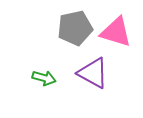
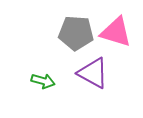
gray pentagon: moved 1 px right, 5 px down; rotated 16 degrees clockwise
green arrow: moved 1 px left, 3 px down
